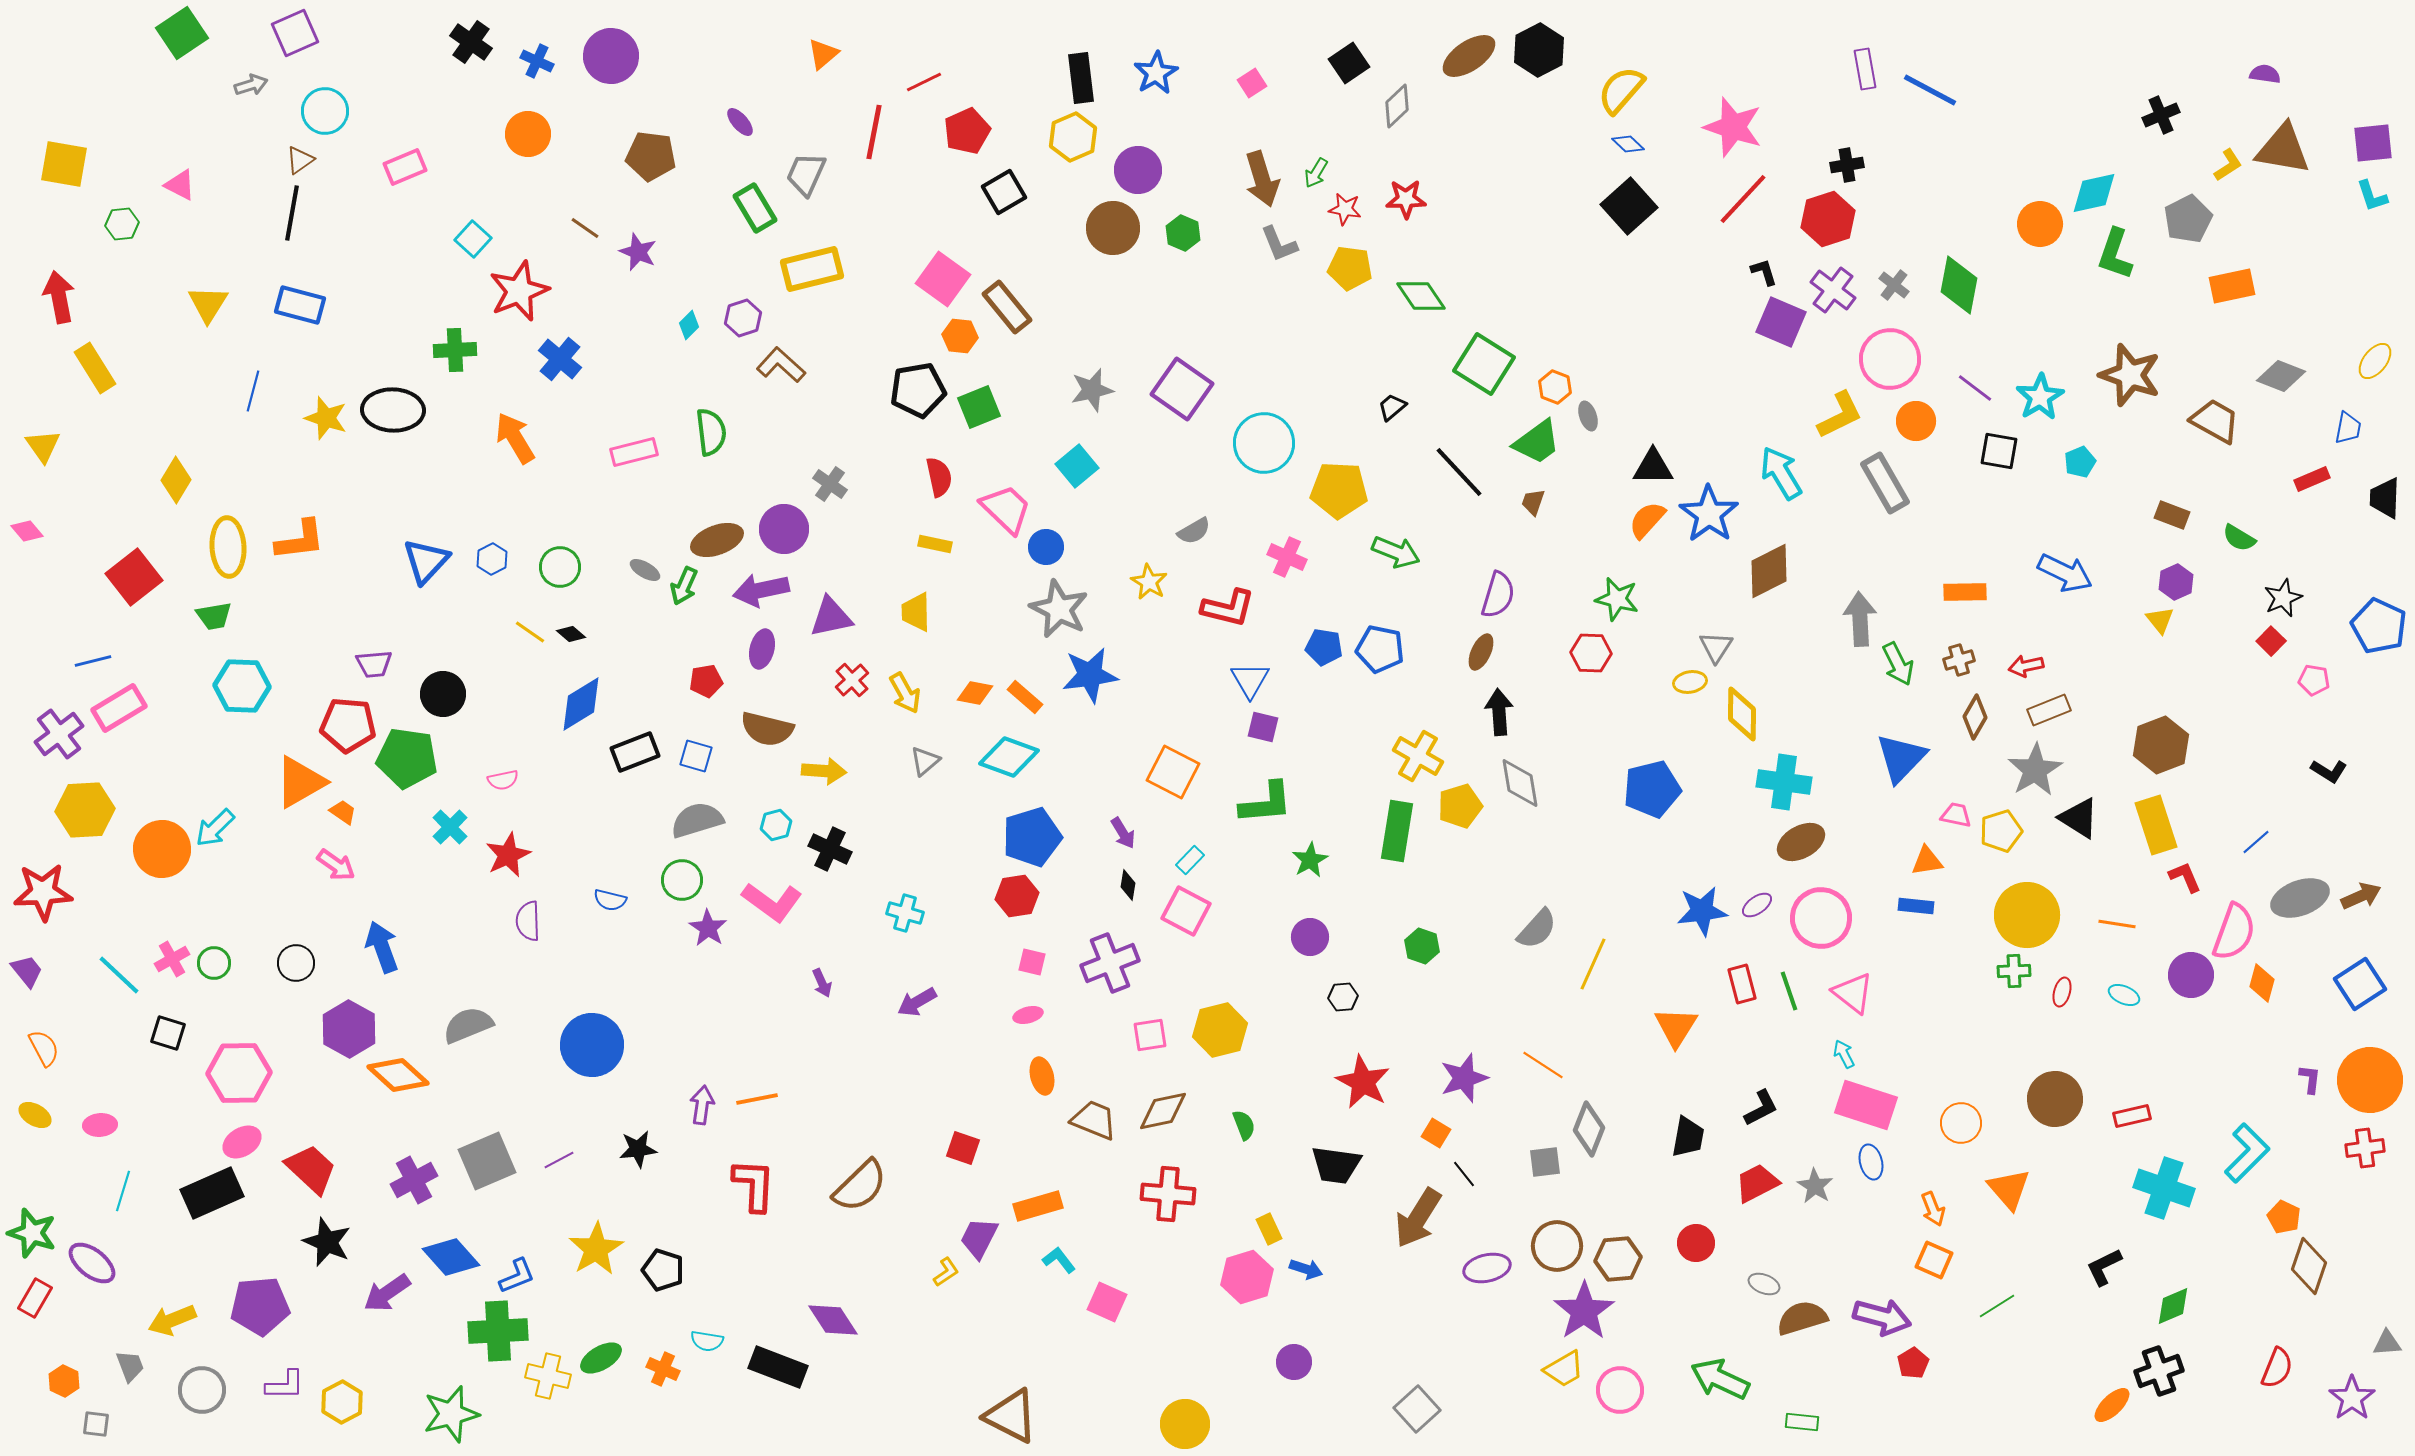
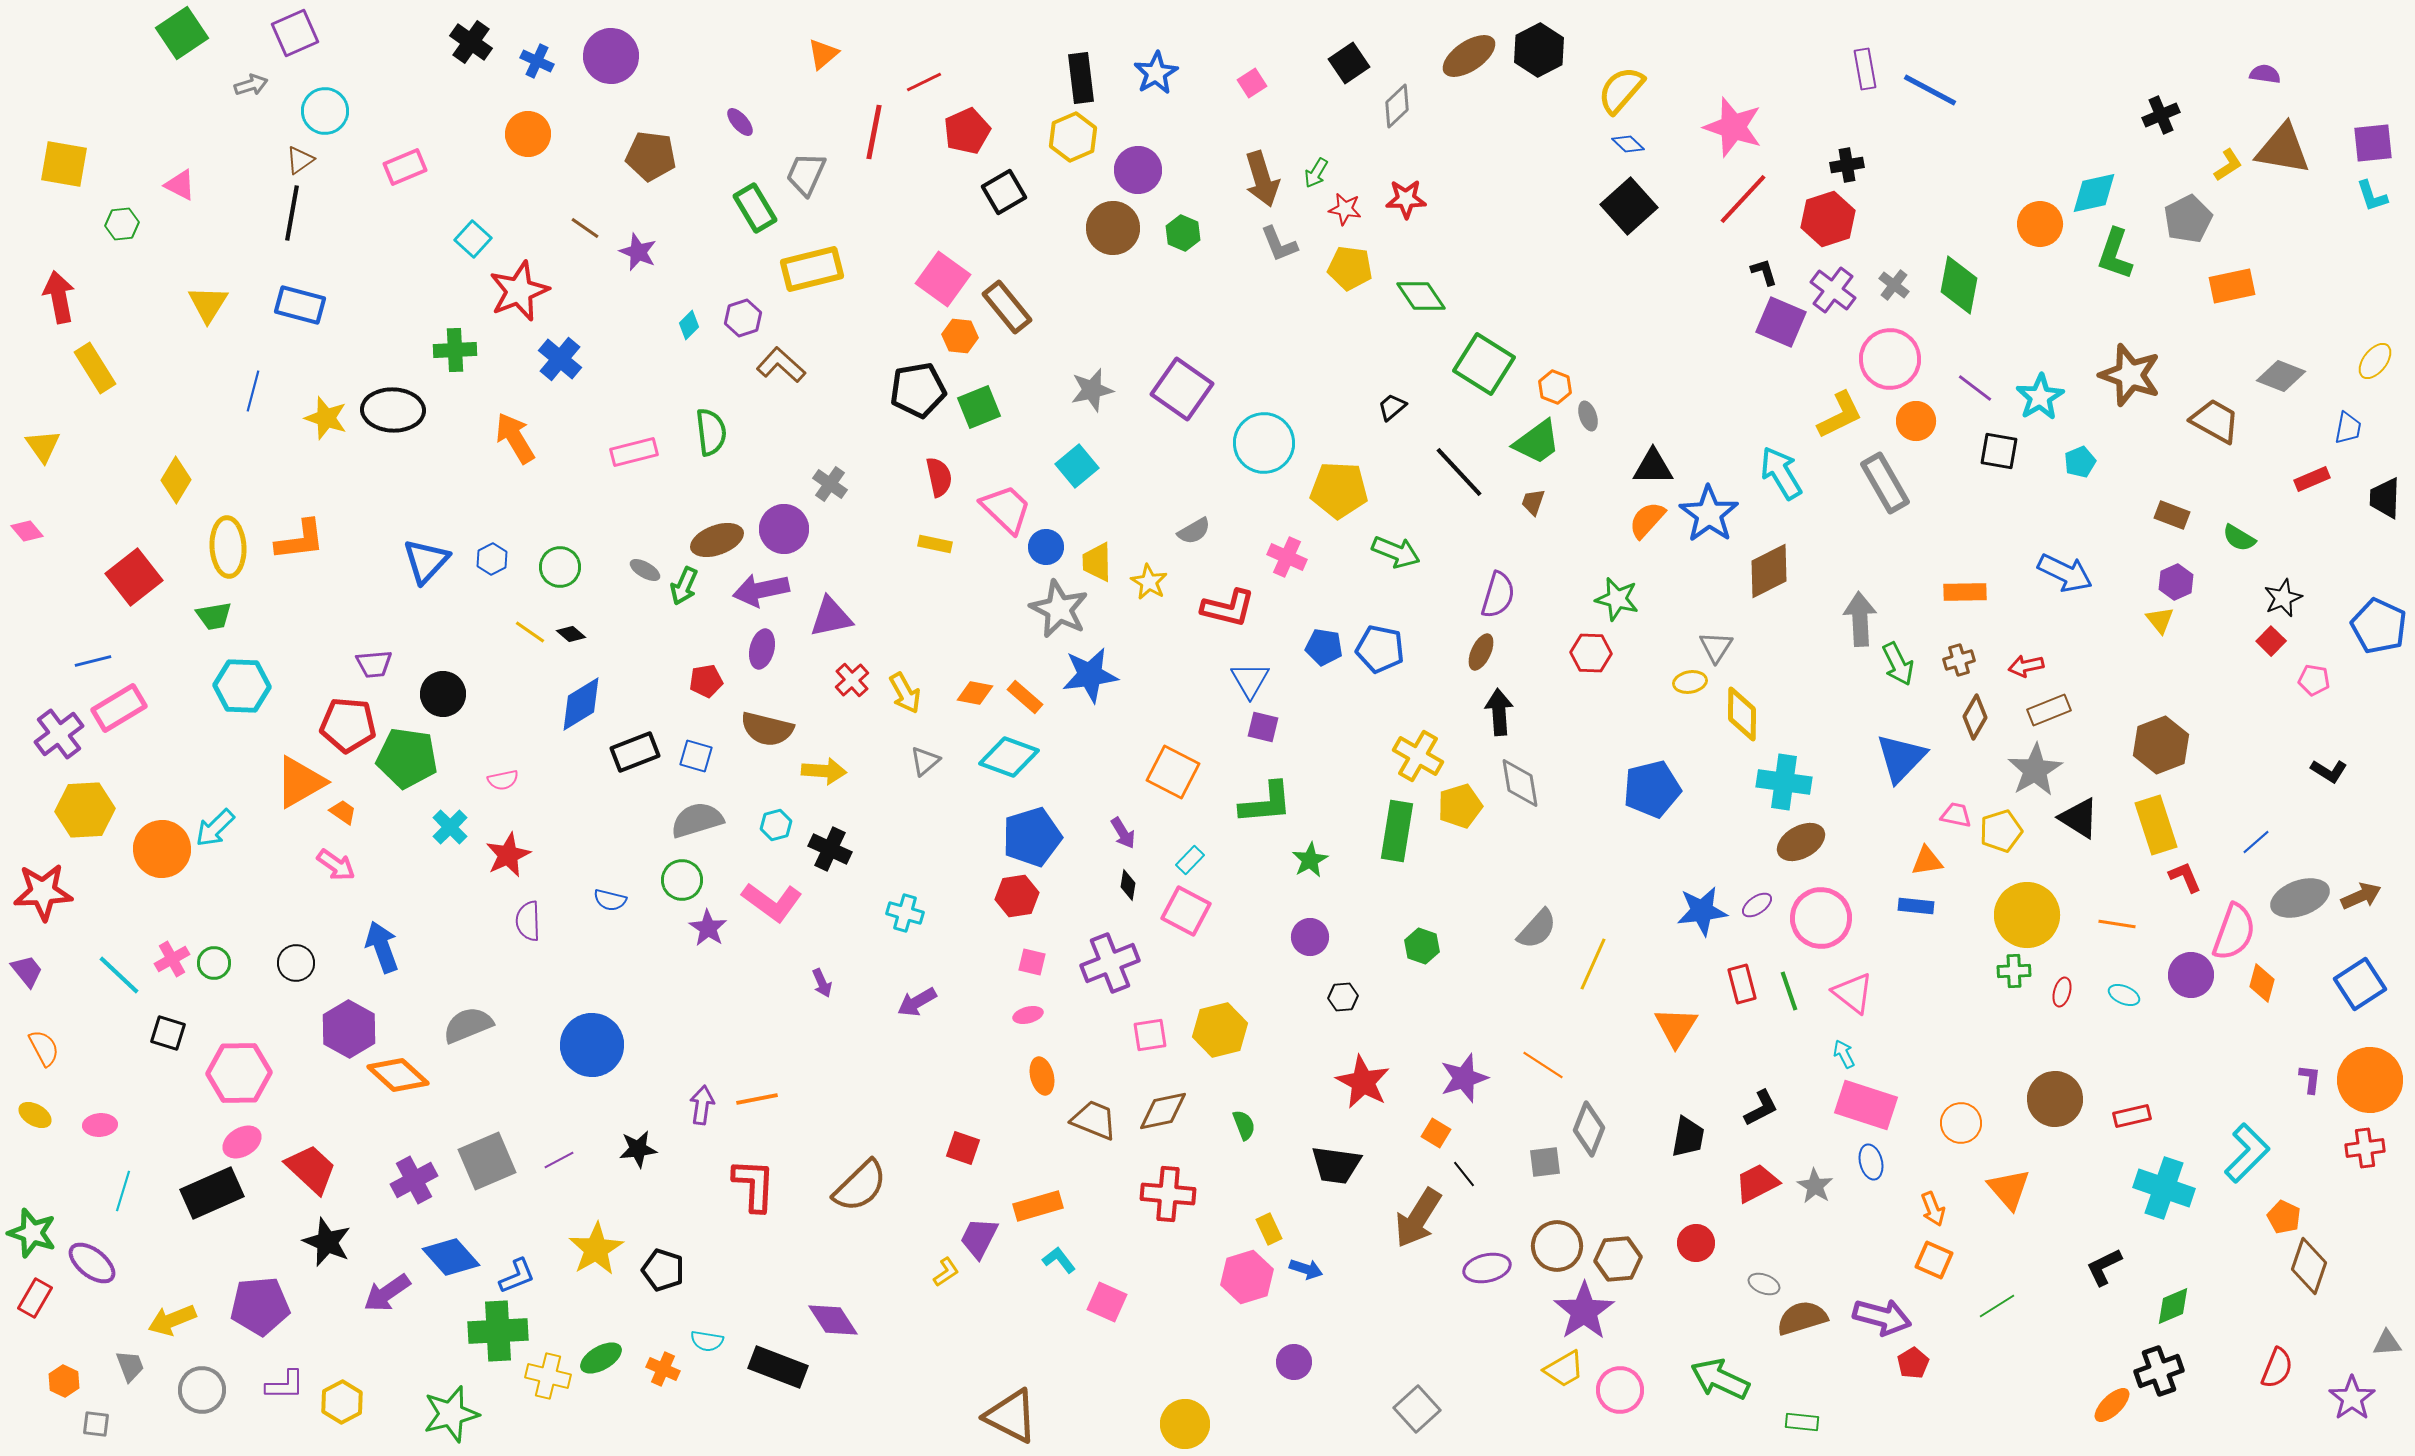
yellow trapezoid at (916, 612): moved 181 px right, 50 px up
